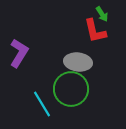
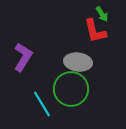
purple L-shape: moved 4 px right, 4 px down
